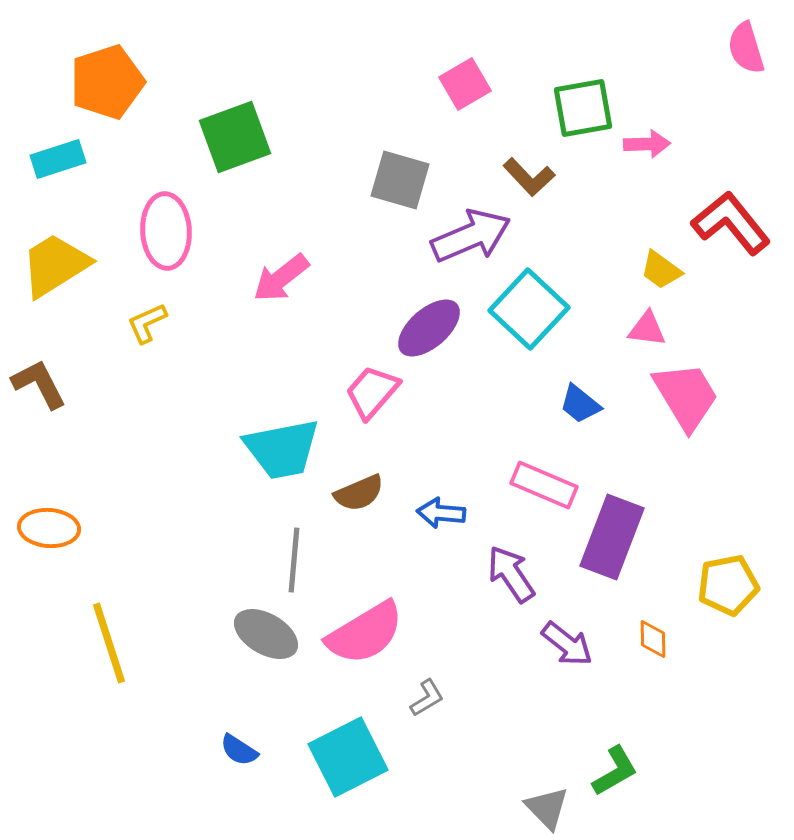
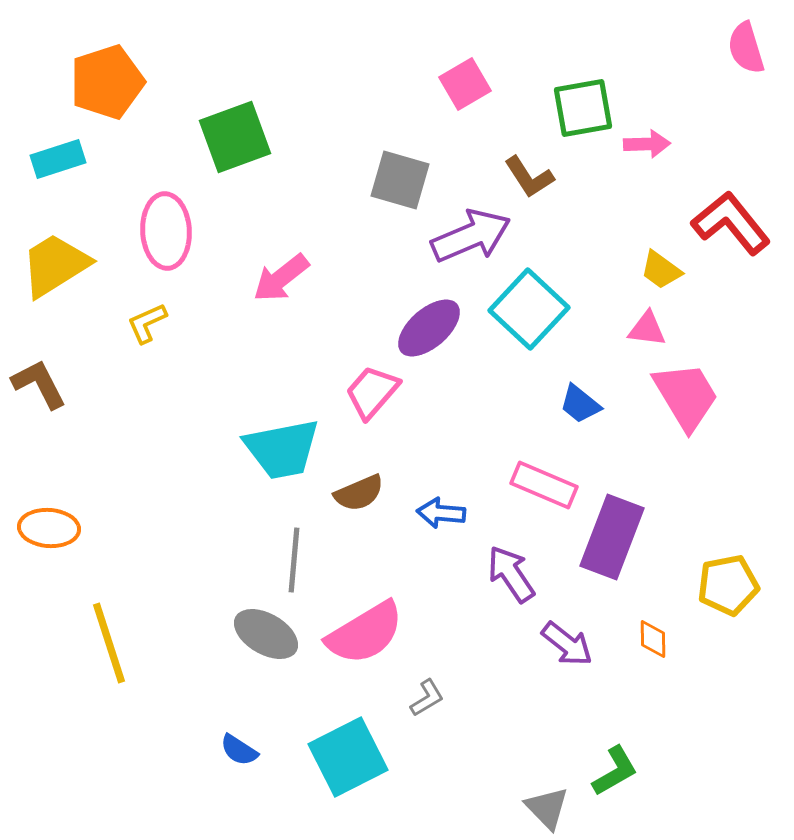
brown L-shape at (529, 177): rotated 10 degrees clockwise
